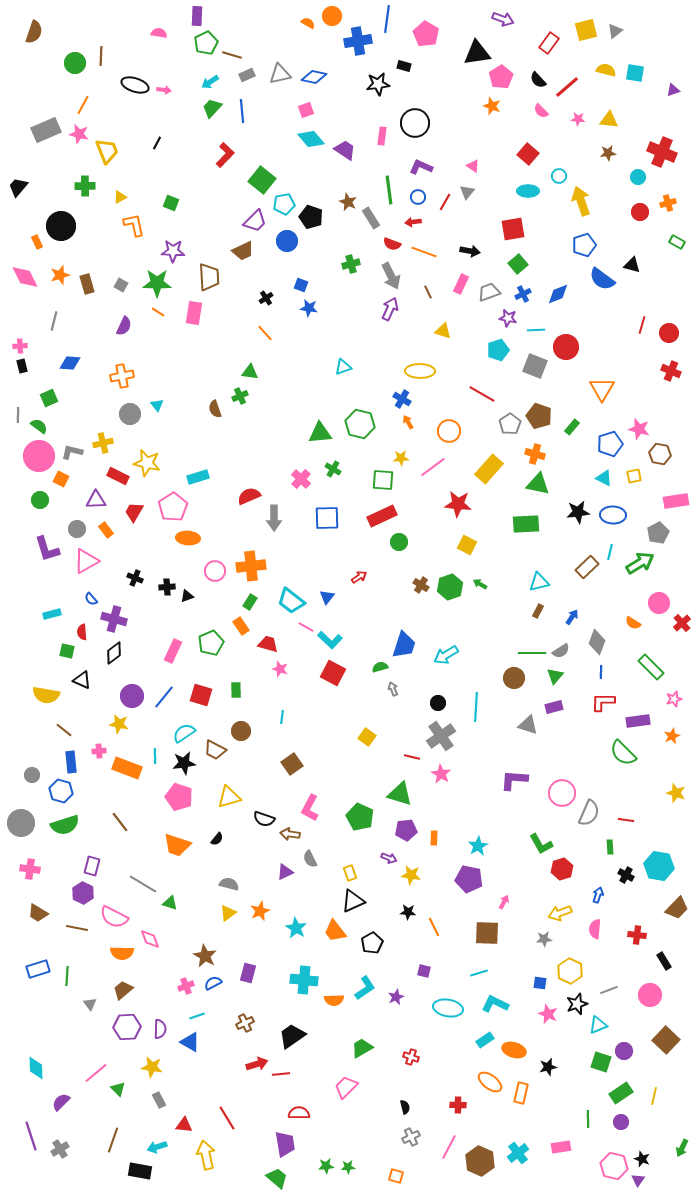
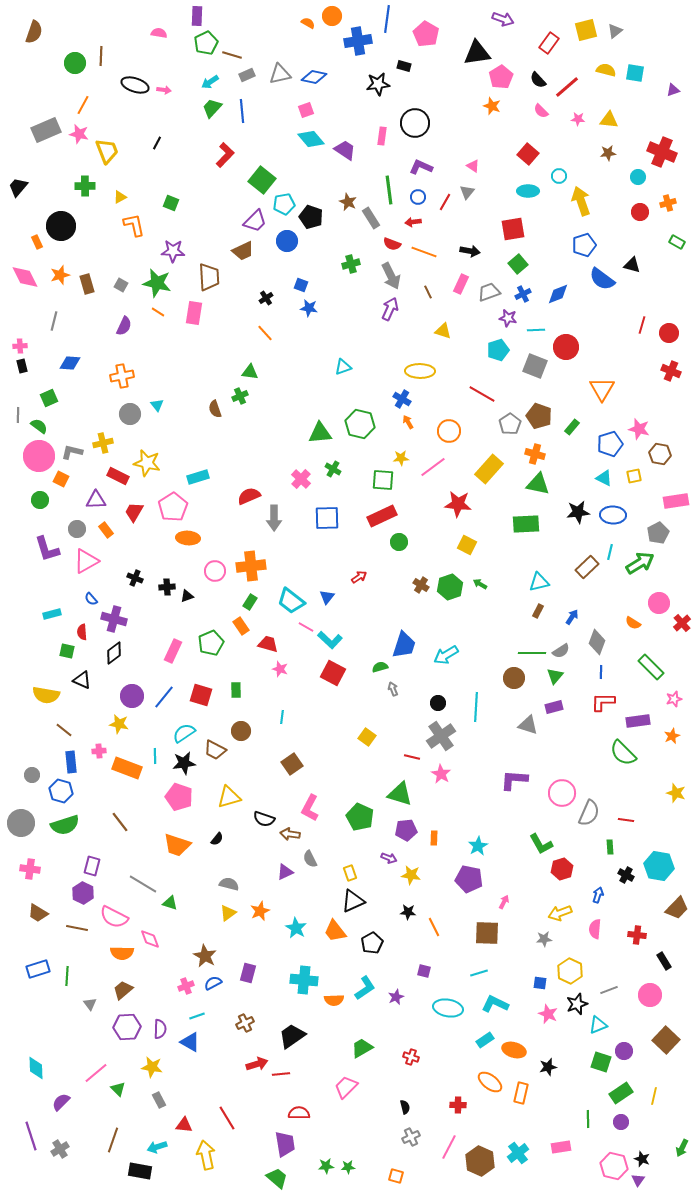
green star at (157, 283): rotated 12 degrees clockwise
